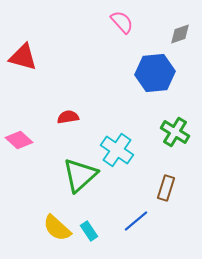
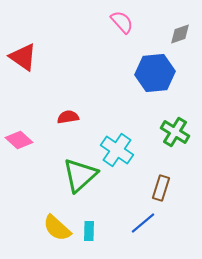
red triangle: rotated 20 degrees clockwise
brown rectangle: moved 5 px left
blue line: moved 7 px right, 2 px down
cyan rectangle: rotated 36 degrees clockwise
